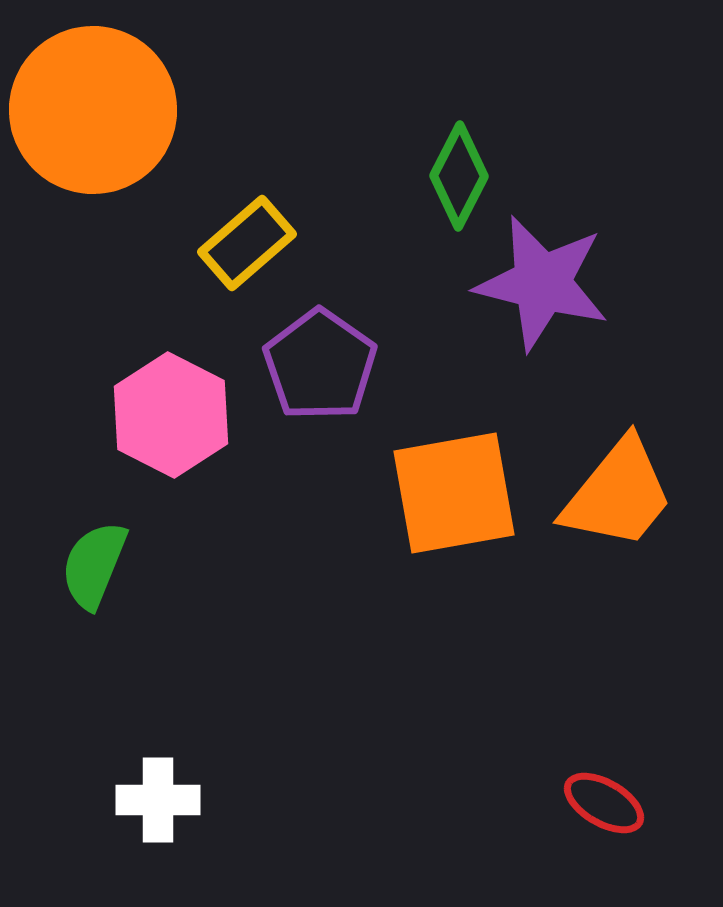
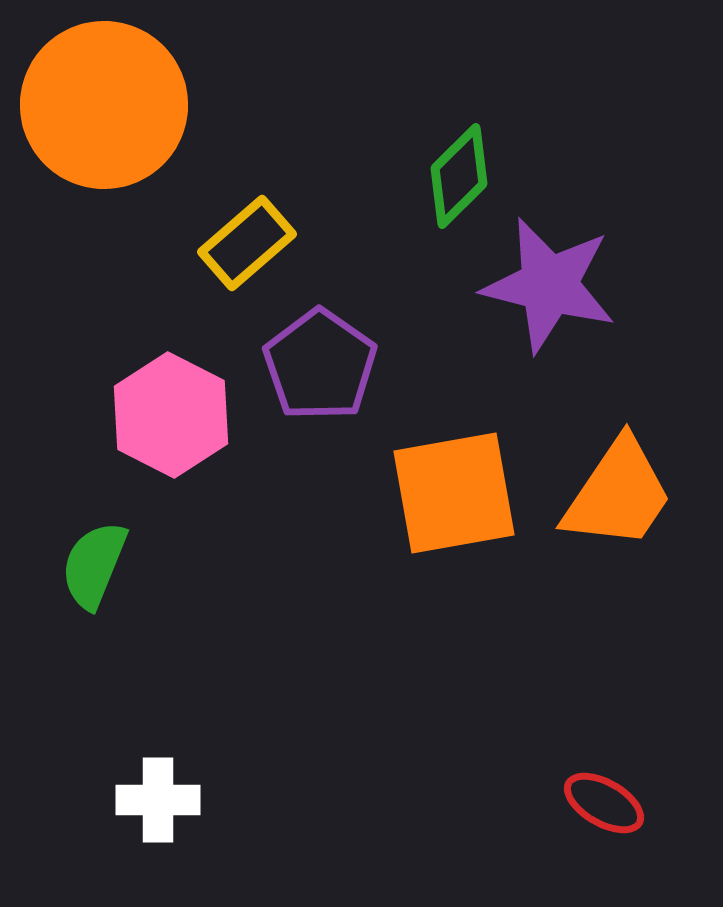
orange circle: moved 11 px right, 5 px up
green diamond: rotated 18 degrees clockwise
purple star: moved 7 px right, 2 px down
orange trapezoid: rotated 5 degrees counterclockwise
